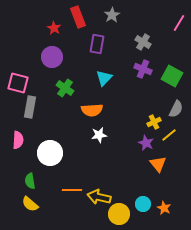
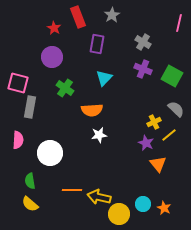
pink line: rotated 18 degrees counterclockwise
gray semicircle: rotated 72 degrees counterclockwise
